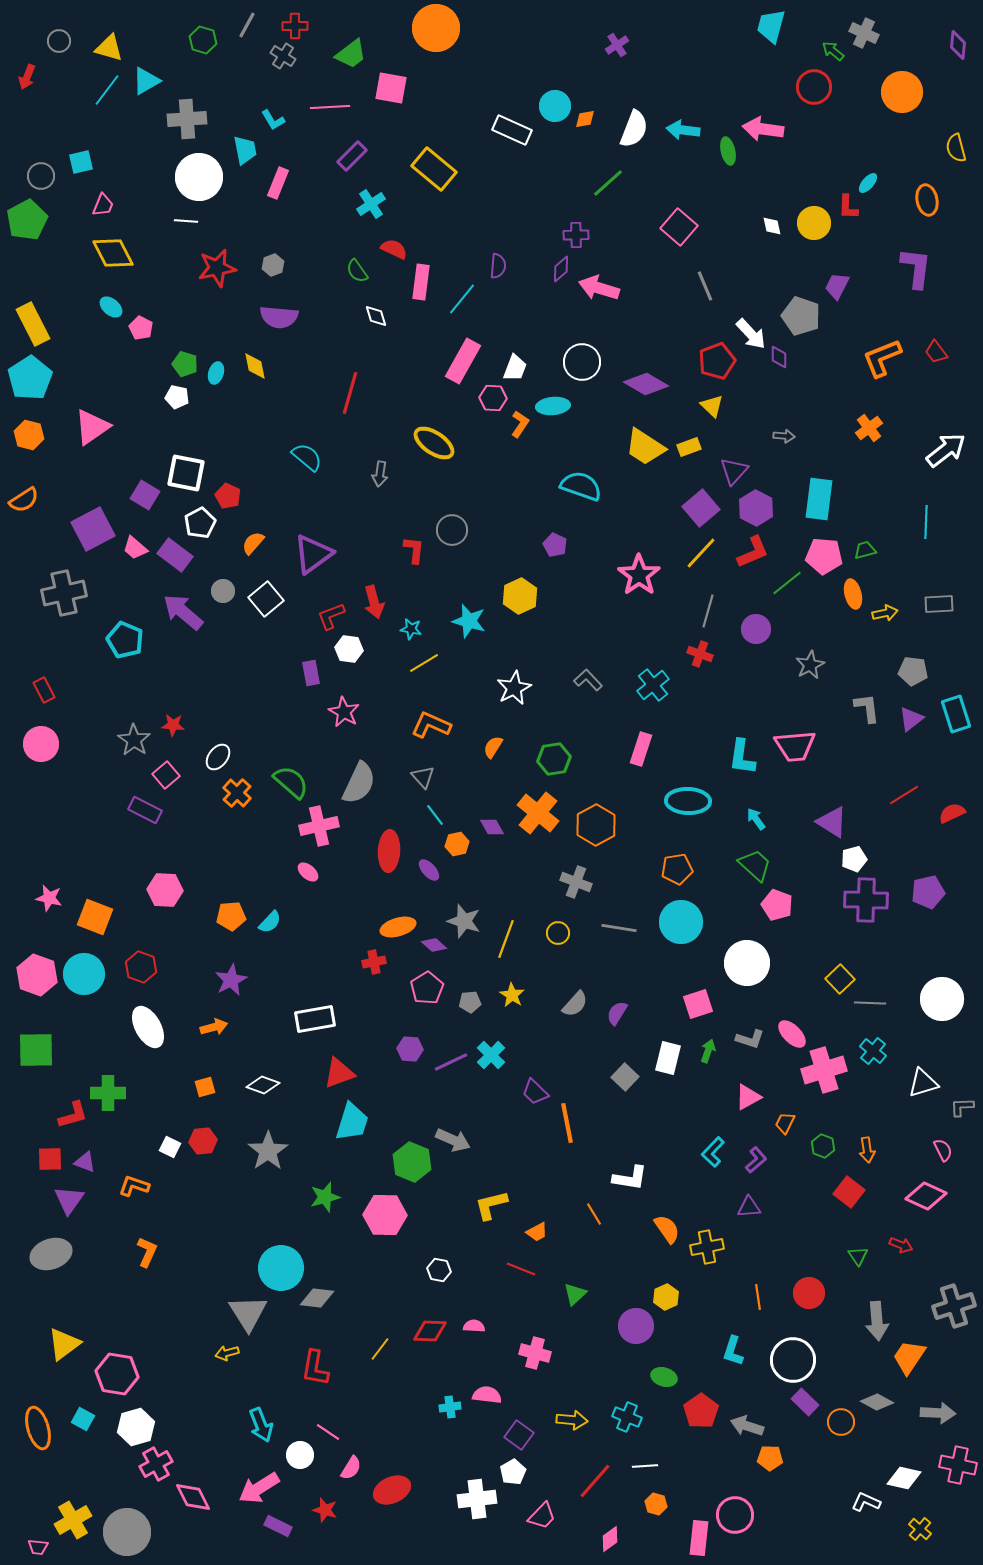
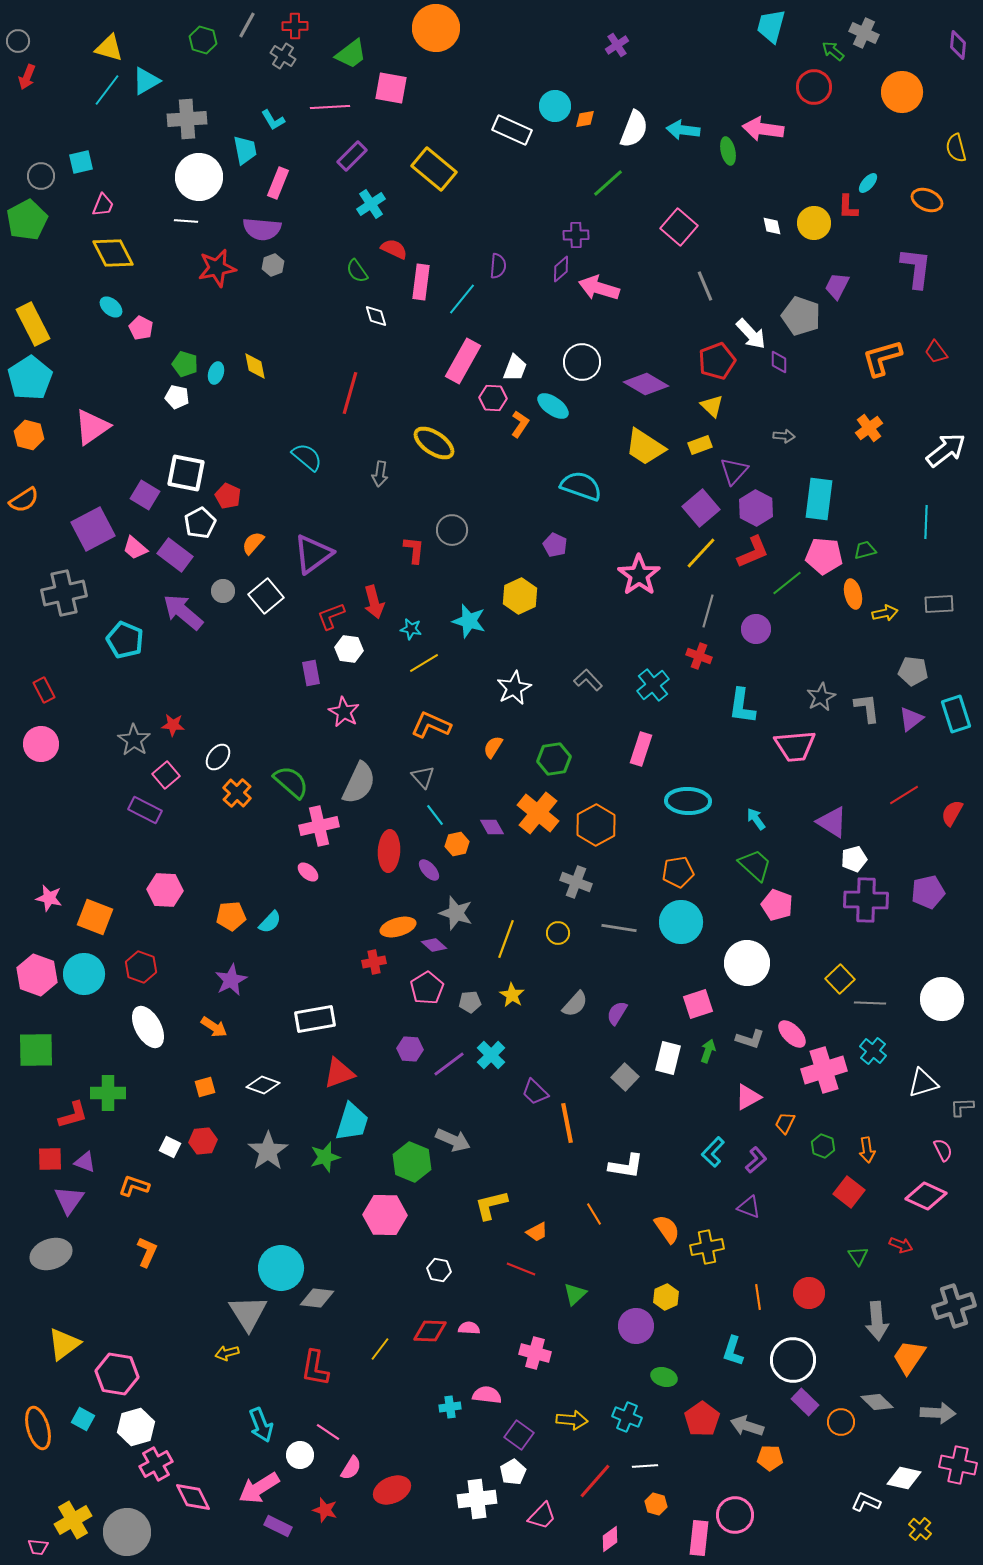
gray circle at (59, 41): moved 41 px left
orange ellipse at (927, 200): rotated 56 degrees counterclockwise
purple semicircle at (279, 317): moved 17 px left, 88 px up
purple diamond at (779, 357): moved 5 px down
orange L-shape at (882, 358): rotated 6 degrees clockwise
cyan ellipse at (553, 406): rotated 40 degrees clockwise
yellow rectangle at (689, 447): moved 11 px right, 2 px up
white square at (266, 599): moved 3 px up
red cross at (700, 654): moved 1 px left, 2 px down
gray star at (810, 665): moved 11 px right, 32 px down
cyan L-shape at (742, 757): moved 51 px up
red semicircle at (952, 813): rotated 36 degrees counterclockwise
orange pentagon at (677, 869): moved 1 px right, 3 px down
gray star at (464, 921): moved 8 px left, 8 px up
orange arrow at (214, 1027): rotated 48 degrees clockwise
purple line at (451, 1062): moved 2 px left, 2 px down; rotated 12 degrees counterclockwise
white L-shape at (630, 1178): moved 4 px left, 12 px up
green star at (325, 1197): moved 40 px up
purple triangle at (749, 1207): rotated 25 degrees clockwise
pink semicircle at (474, 1326): moved 5 px left, 2 px down
gray diamond at (877, 1402): rotated 16 degrees clockwise
red pentagon at (701, 1411): moved 1 px right, 8 px down
